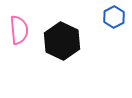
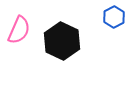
pink semicircle: rotated 28 degrees clockwise
